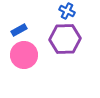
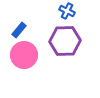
blue rectangle: rotated 21 degrees counterclockwise
purple hexagon: moved 2 px down
